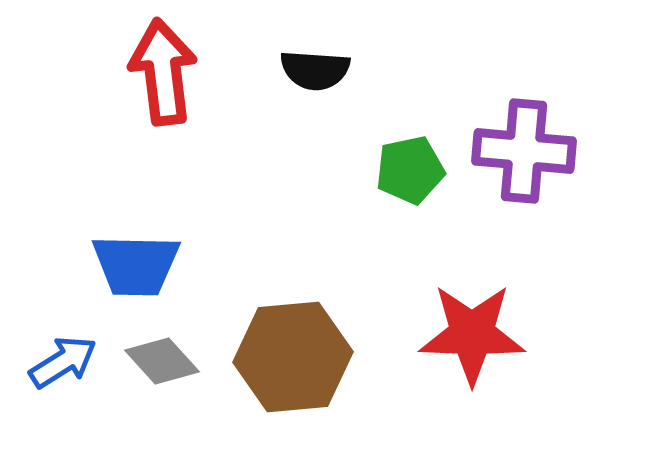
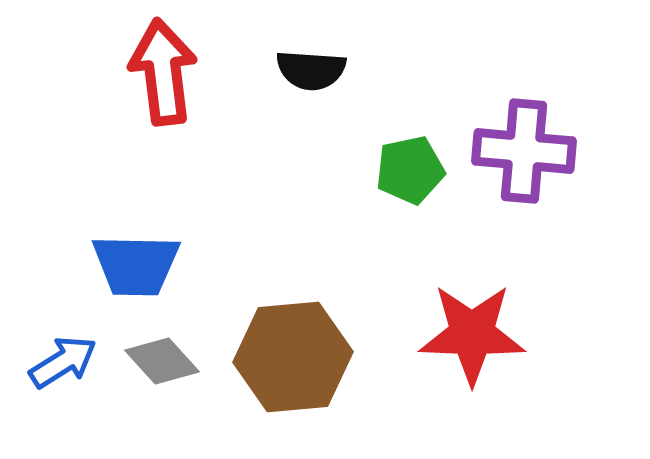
black semicircle: moved 4 px left
